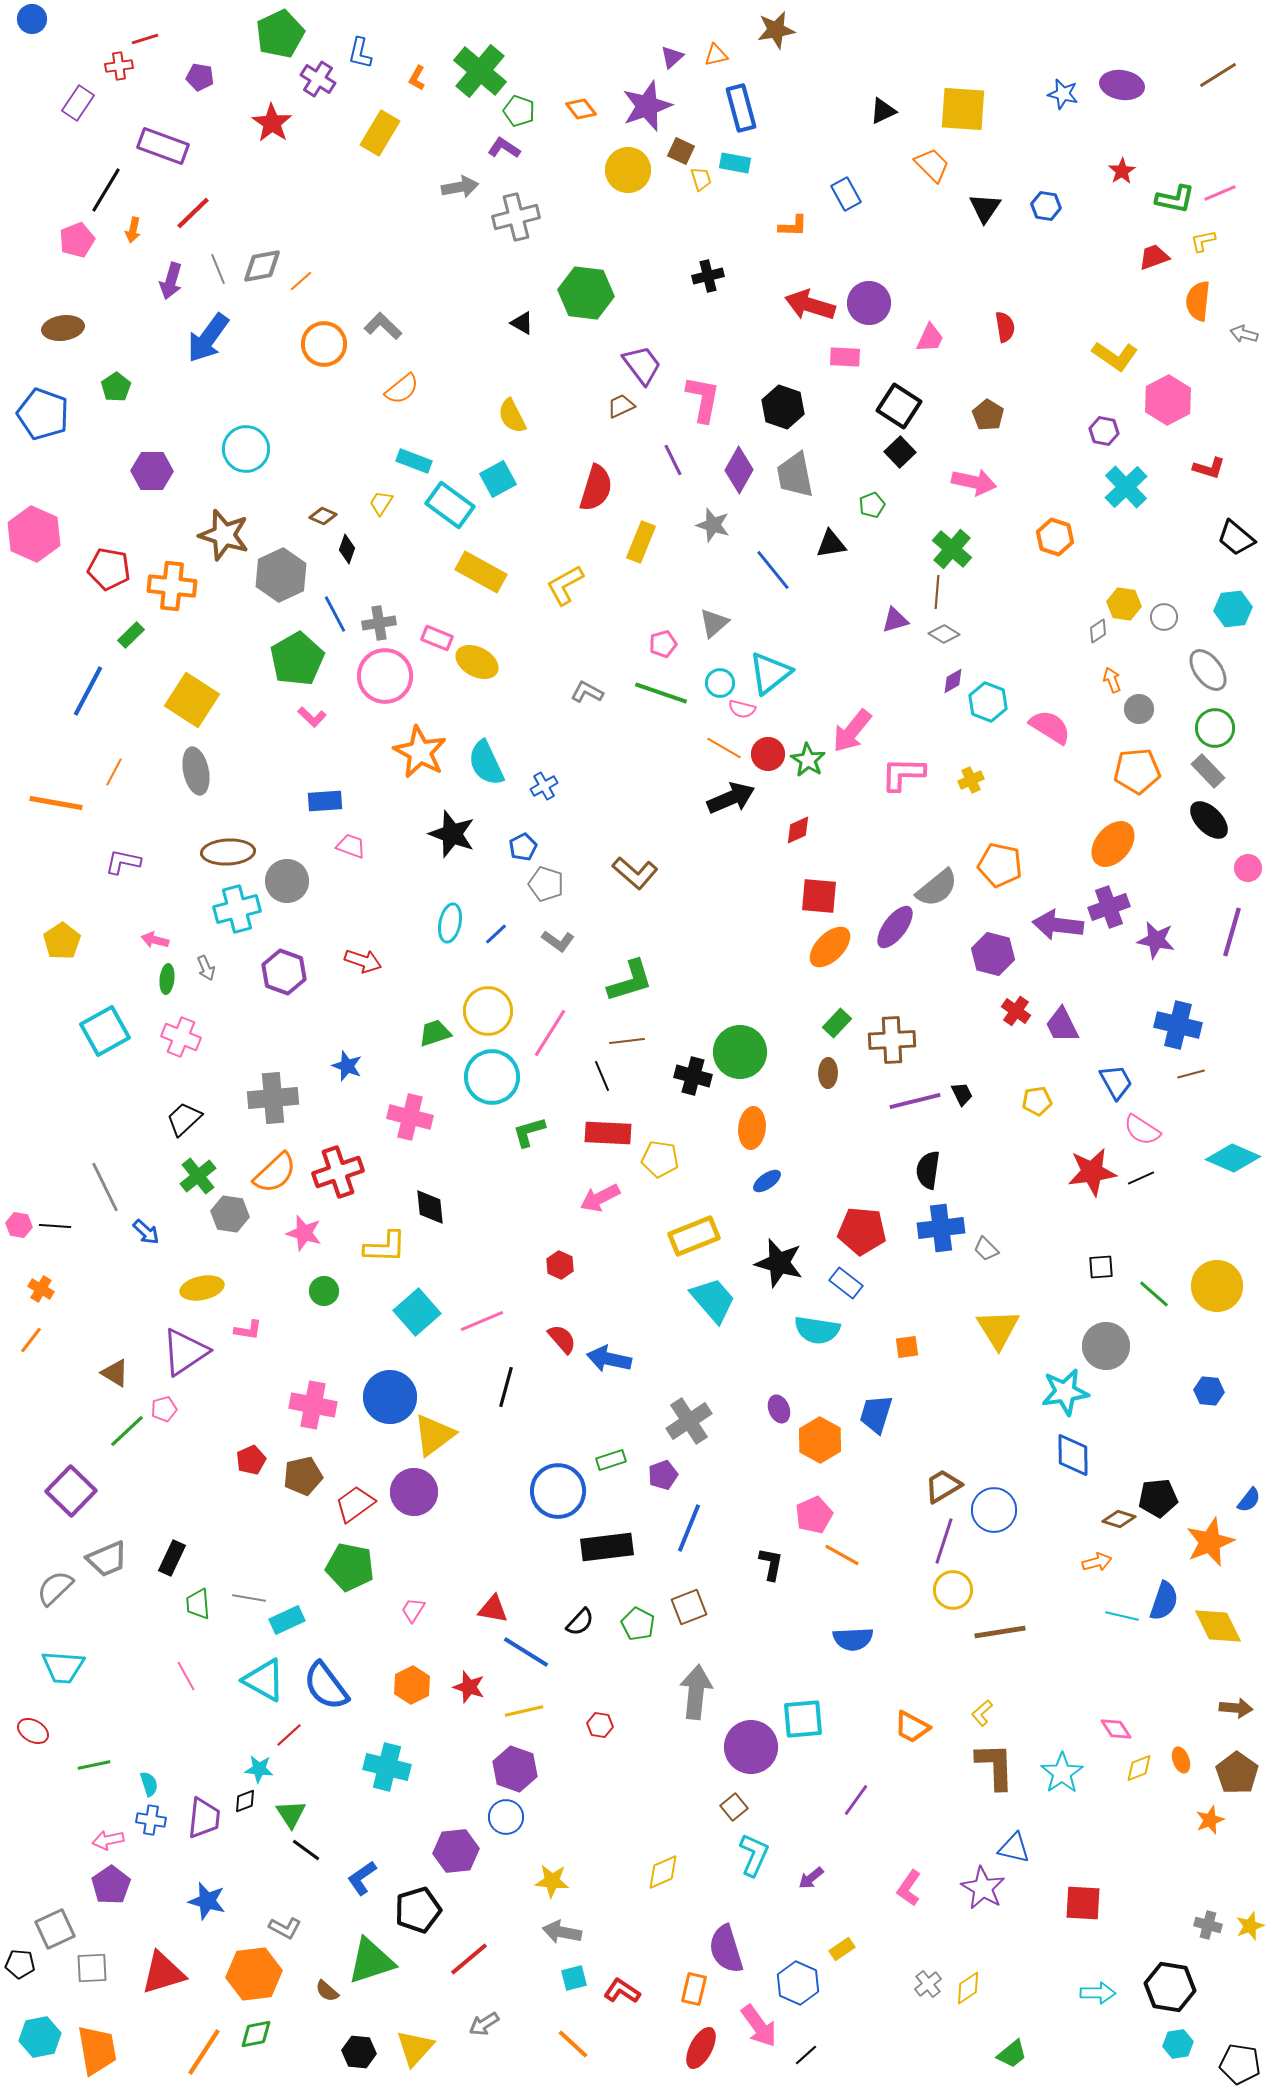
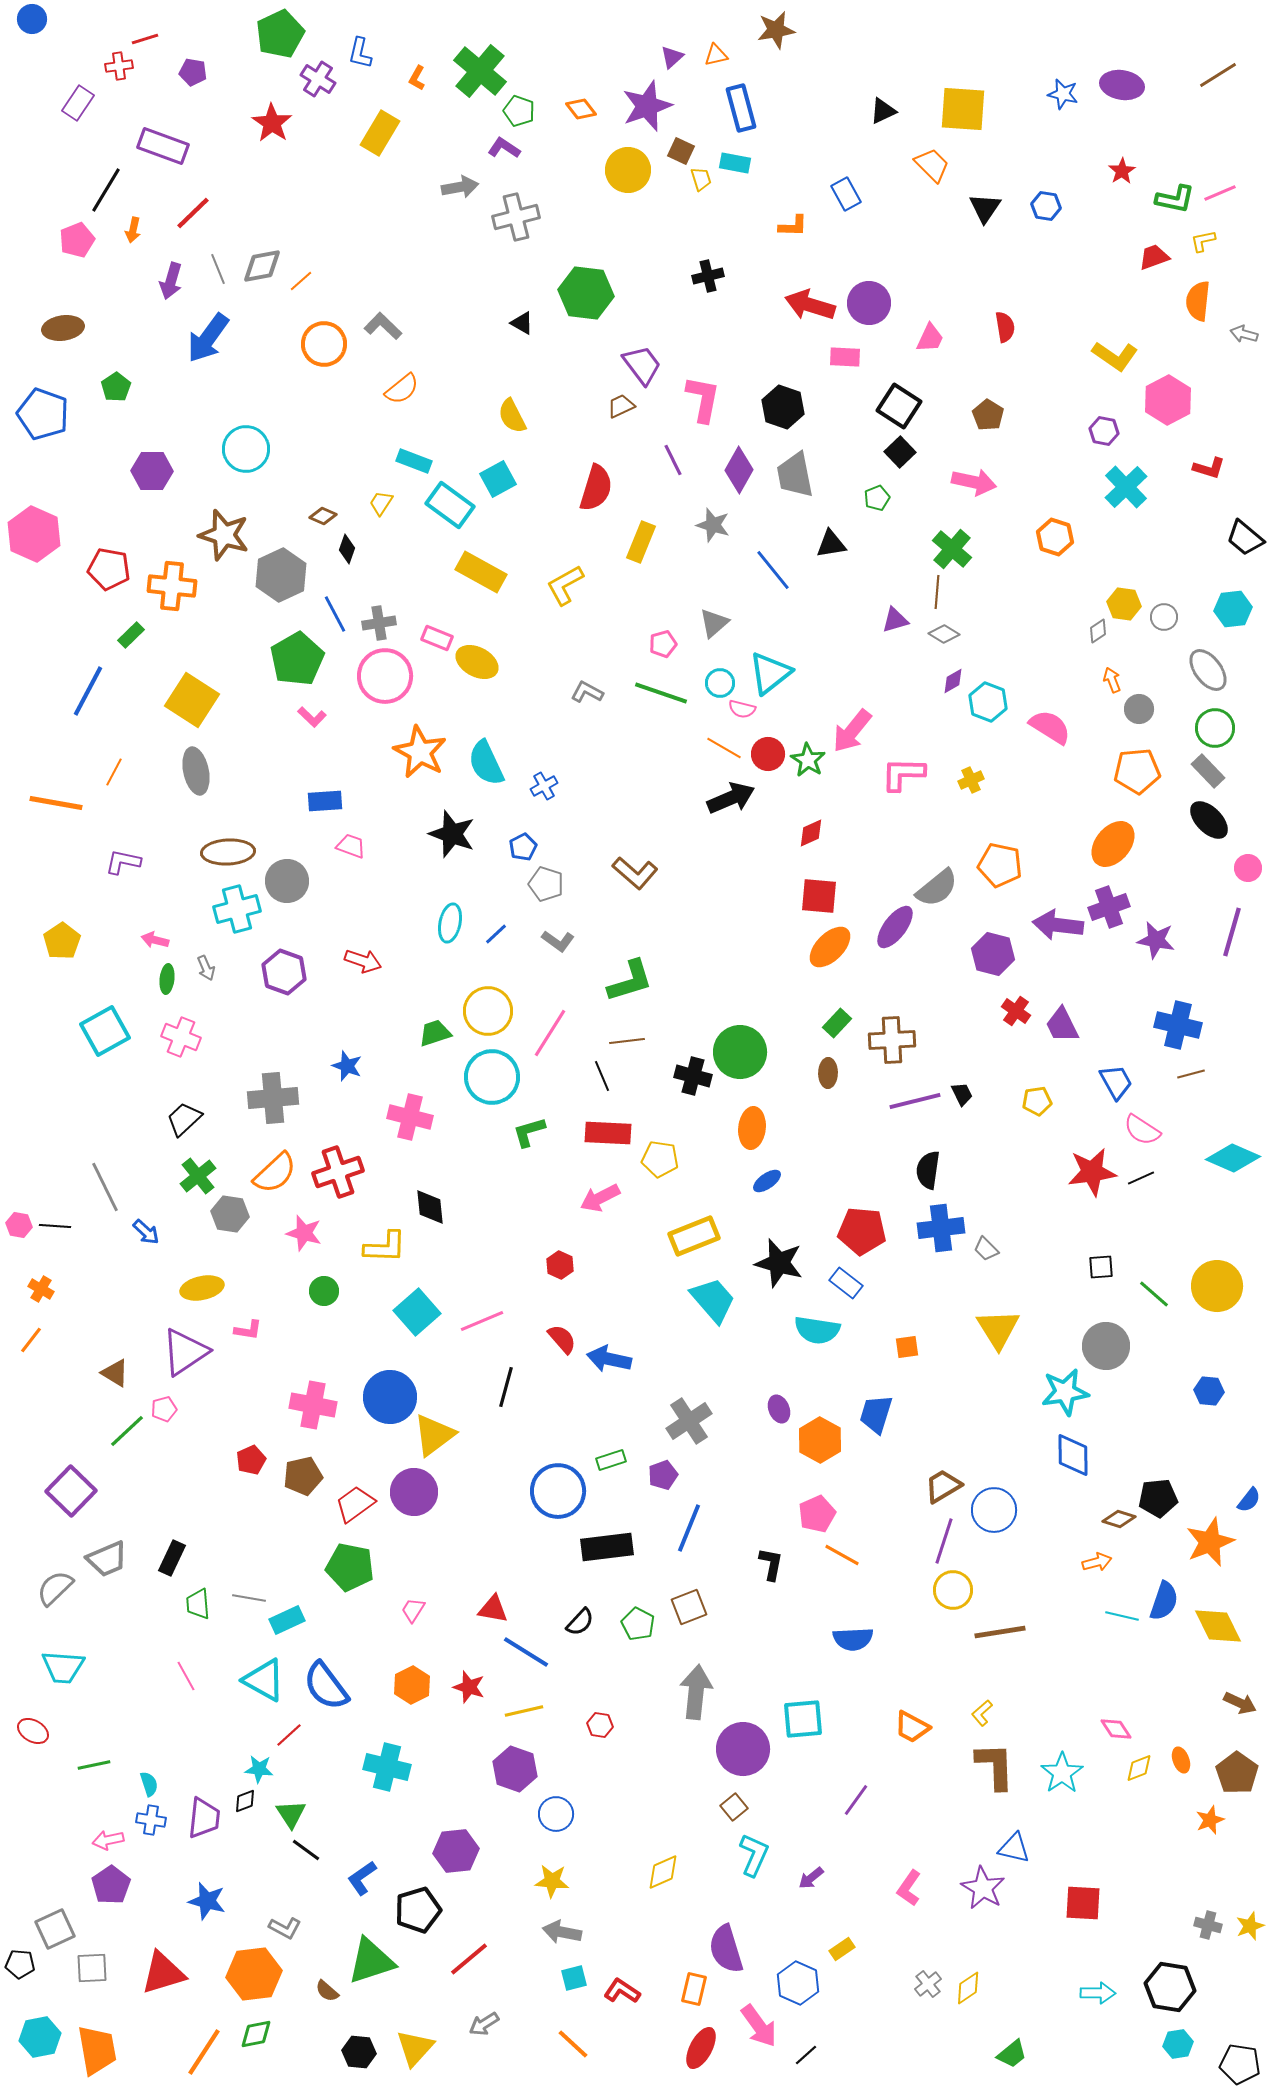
purple pentagon at (200, 77): moved 7 px left, 5 px up
green pentagon at (872, 505): moved 5 px right, 7 px up
black trapezoid at (1236, 538): moved 9 px right
red diamond at (798, 830): moved 13 px right, 3 px down
pink pentagon at (814, 1515): moved 3 px right, 1 px up
brown arrow at (1236, 1708): moved 4 px right, 5 px up; rotated 20 degrees clockwise
purple circle at (751, 1747): moved 8 px left, 2 px down
blue circle at (506, 1817): moved 50 px right, 3 px up
